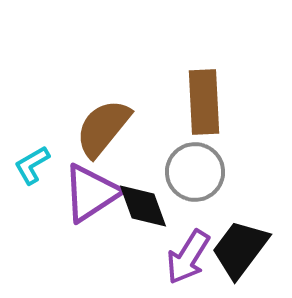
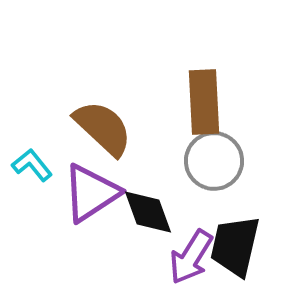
brown semicircle: rotated 94 degrees clockwise
cyan L-shape: rotated 81 degrees clockwise
gray circle: moved 19 px right, 11 px up
black diamond: moved 5 px right, 6 px down
black trapezoid: moved 5 px left, 3 px up; rotated 24 degrees counterclockwise
purple arrow: moved 3 px right
